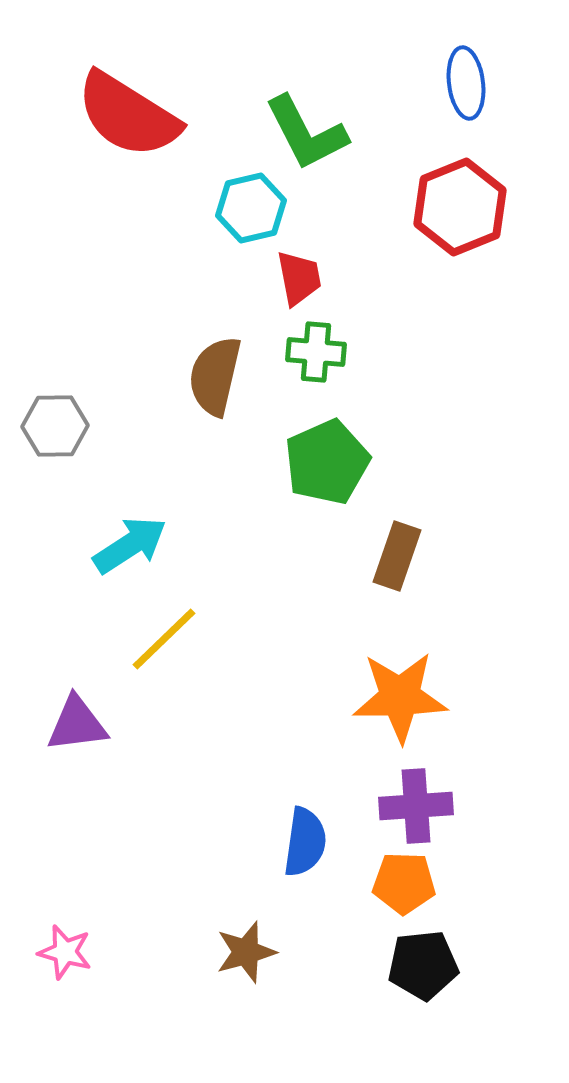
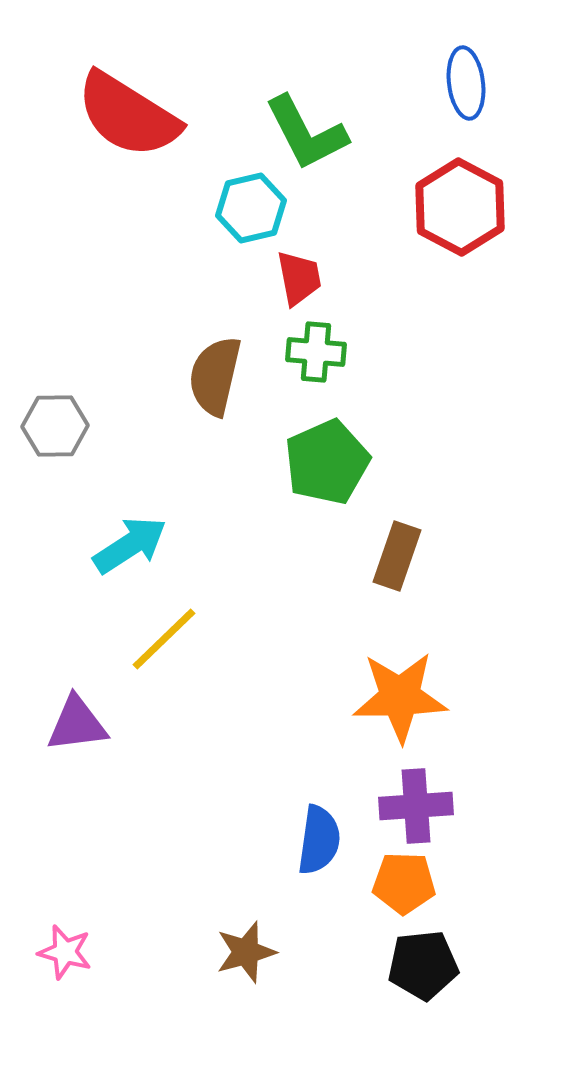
red hexagon: rotated 10 degrees counterclockwise
blue semicircle: moved 14 px right, 2 px up
